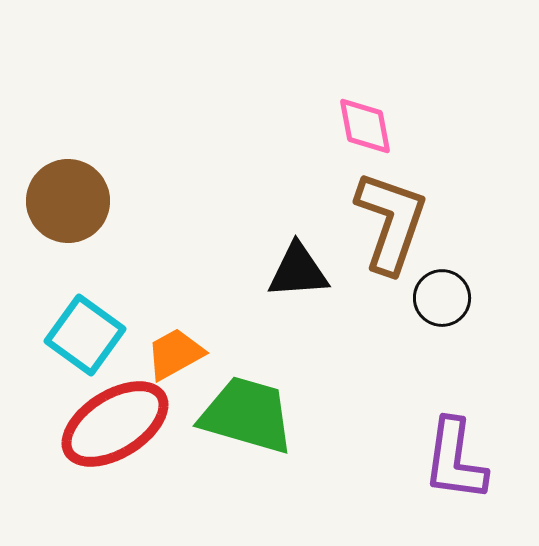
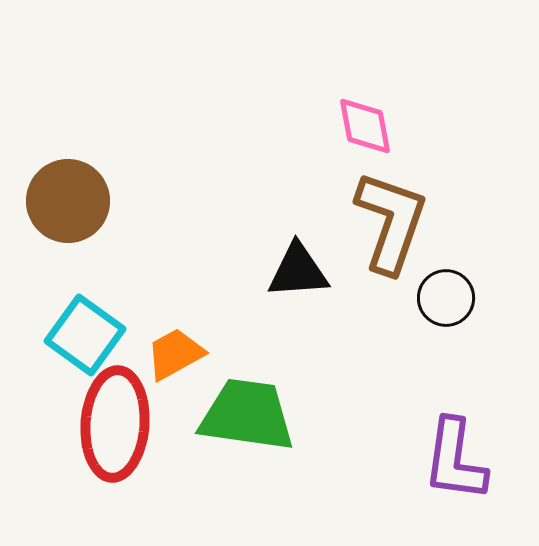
black circle: moved 4 px right
green trapezoid: rotated 8 degrees counterclockwise
red ellipse: rotated 54 degrees counterclockwise
